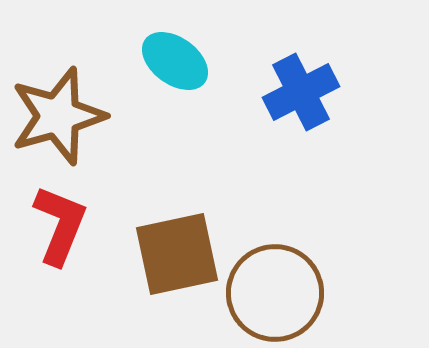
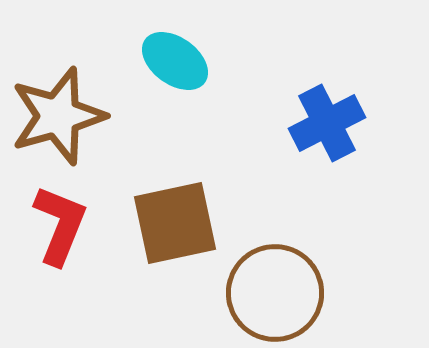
blue cross: moved 26 px right, 31 px down
brown square: moved 2 px left, 31 px up
